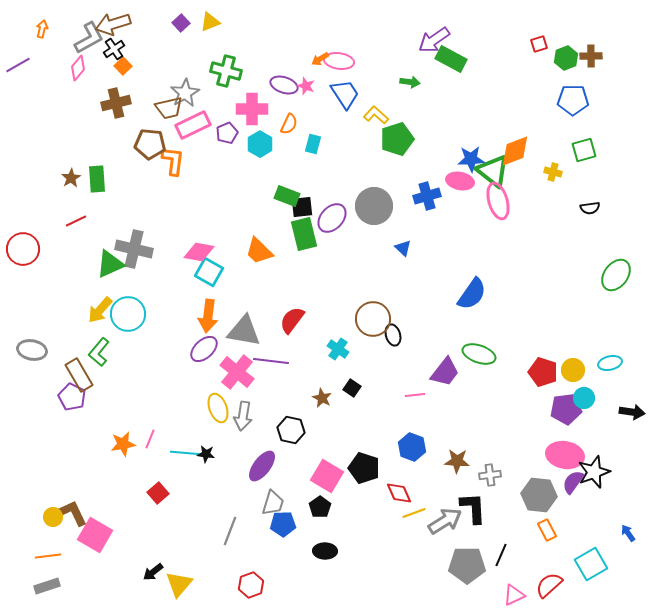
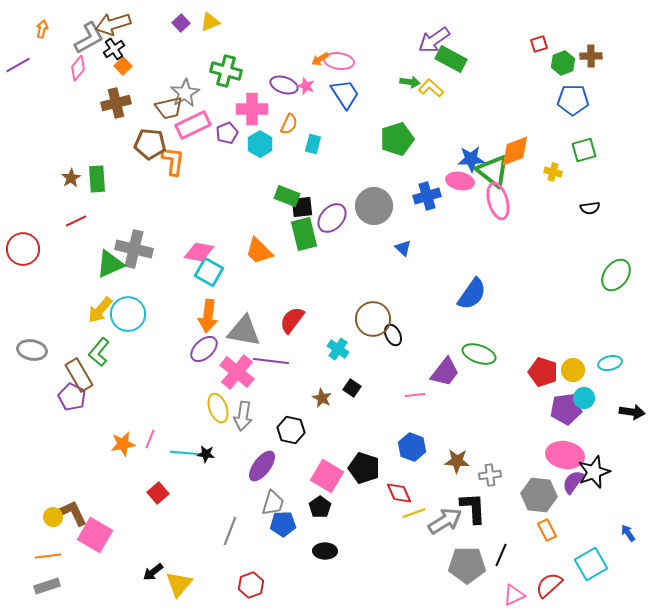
green hexagon at (566, 58): moved 3 px left, 5 px down
yellow L-shape at (376, 115): moved 55 px right, 27 px up
black ellipse at (393, 335): rotated 10 degrees counterclockwise
